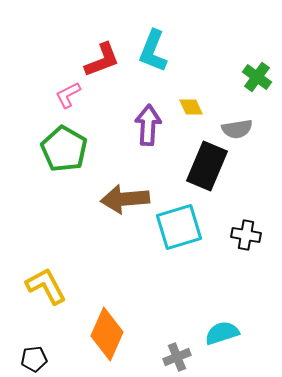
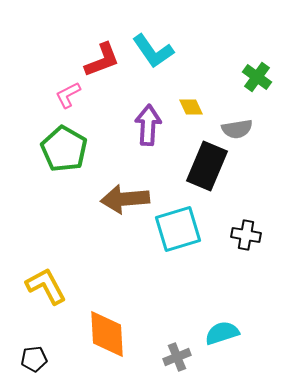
cyan L-shape: rotated 57 degrees counterclockwise
cyan square: moved 1 px left, 2 px down
orange diamond: rotated 27 degrees counterclockwise
